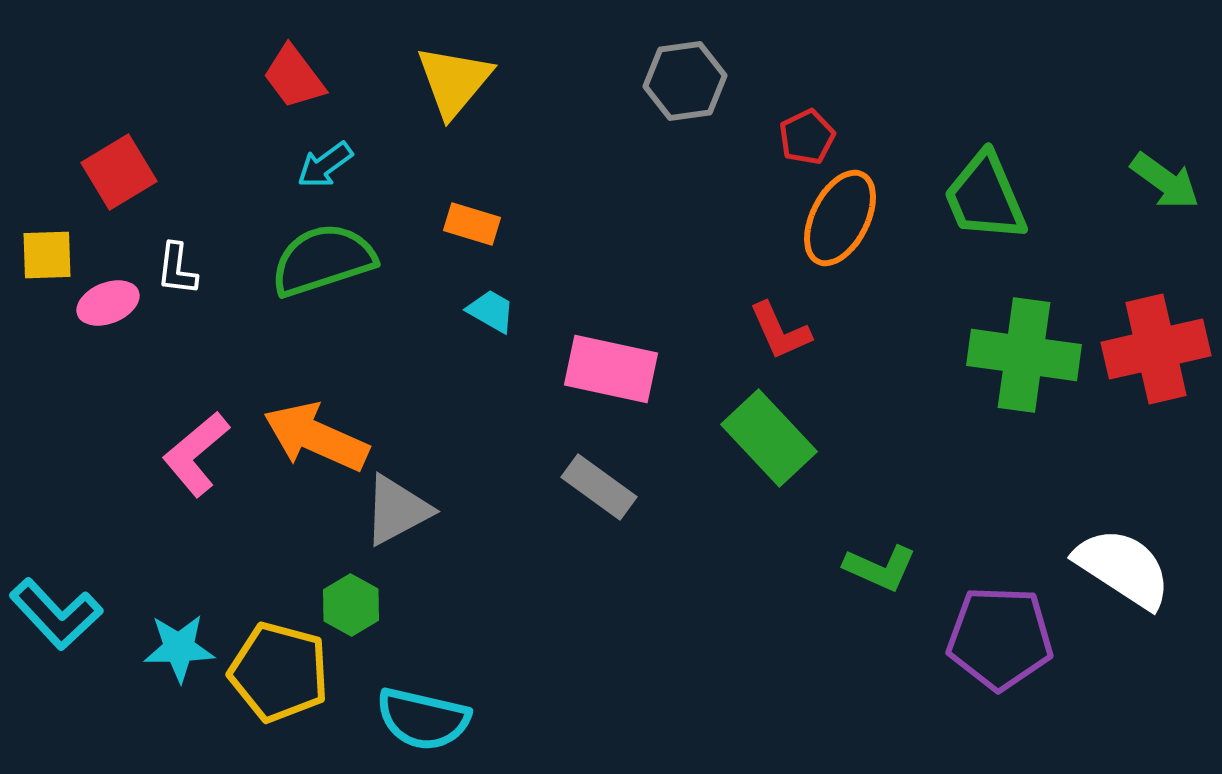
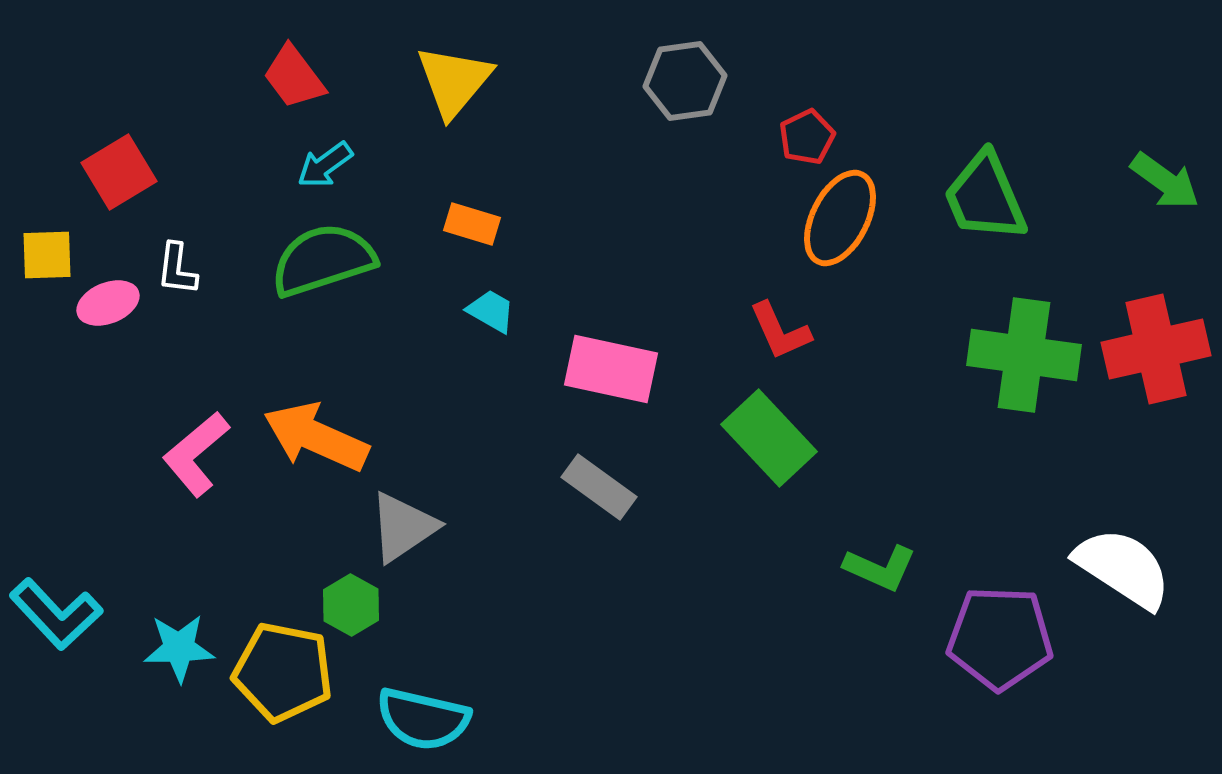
gray triangle: moved 6 px right, 17 px down; rotated 6 degrees counterclockwise
yellow pentagon: moved 4 px right; rotated 4 degrees counterclockwise
